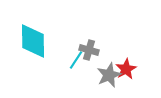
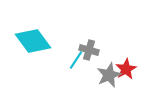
cyan diamond: rotated 36 degrees counterclockwise
